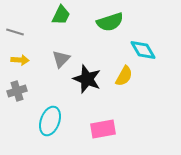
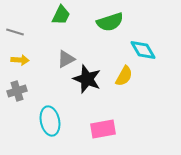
gray triangle: moved 5 px right; rotated 18 degrees clockwise
cyan ellipse: rotated 32 degrees counterclockwise
